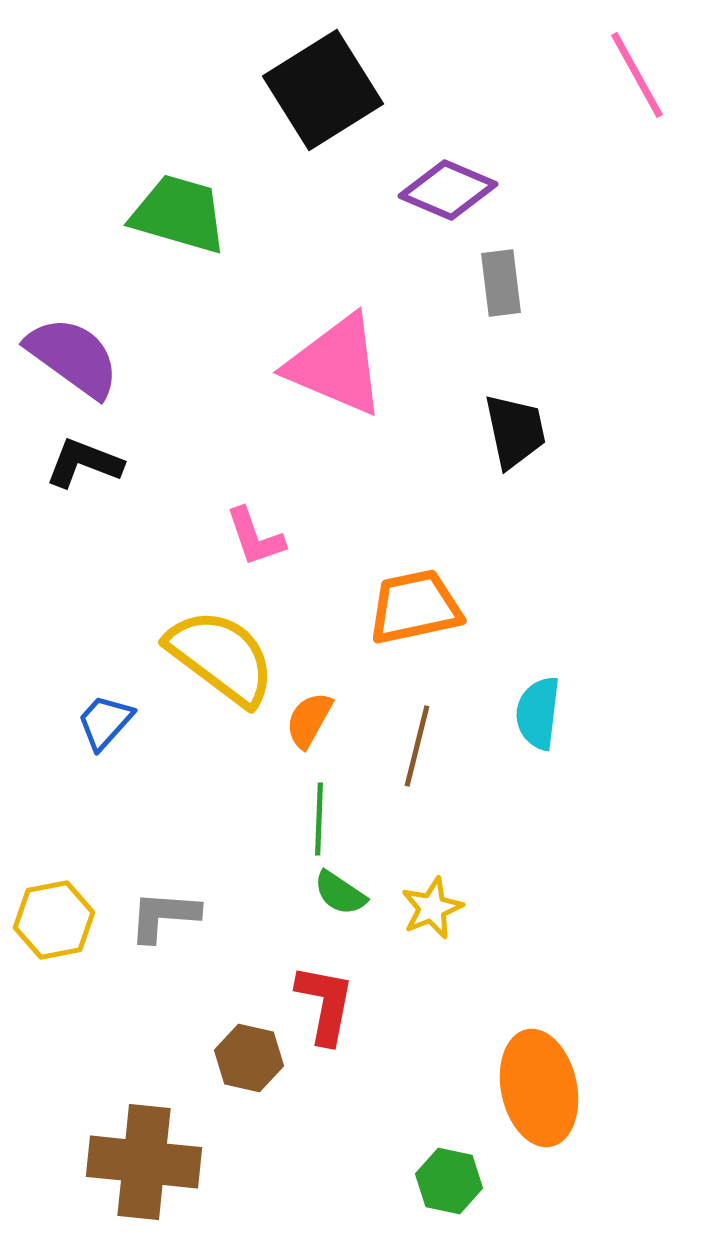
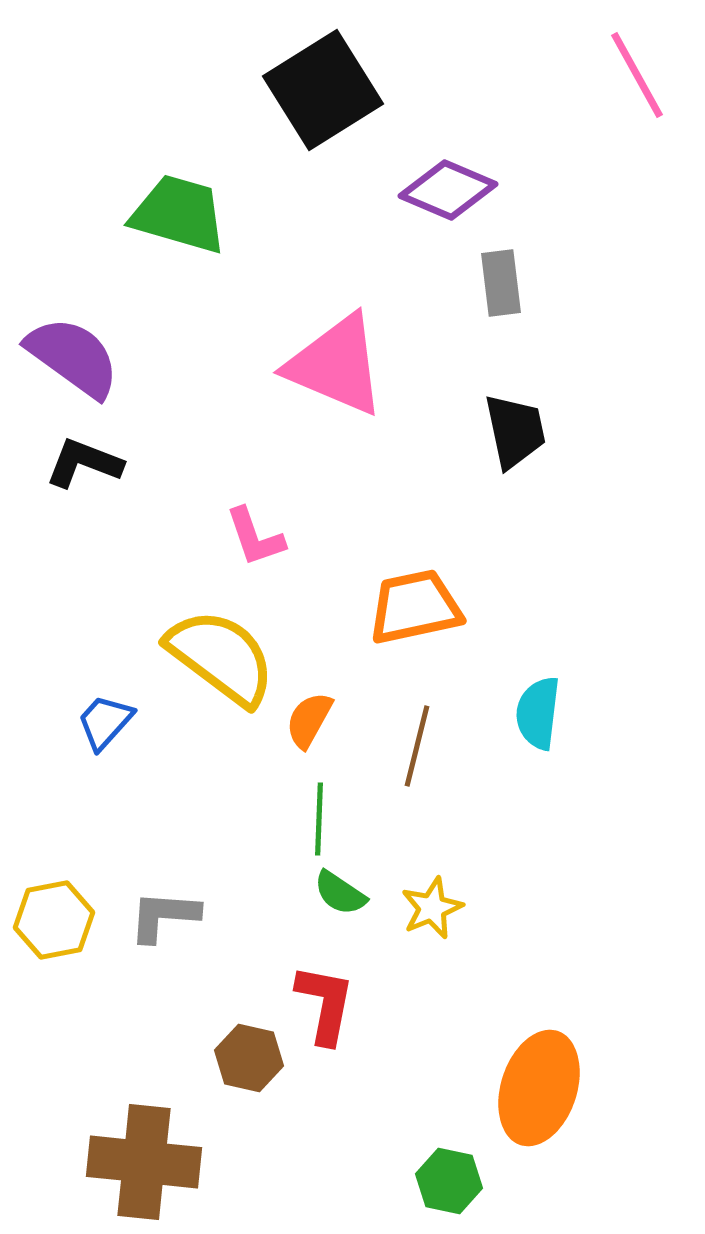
orange ellipse: rotated 30 degrees clockwise
